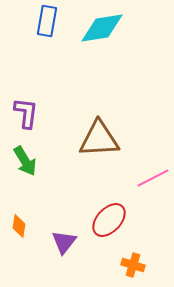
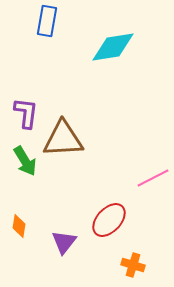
cyan diamond: moved 11 px right, 19 px down
brown triangle: moved 36 px left
